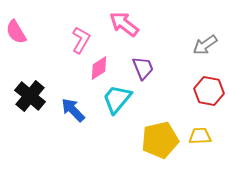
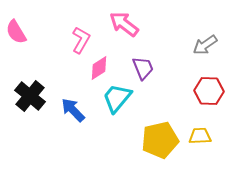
red hexagon: rotated 8 degrees counterclockwise
cyan trapezoid: moved 1 px up
